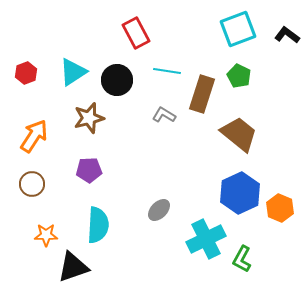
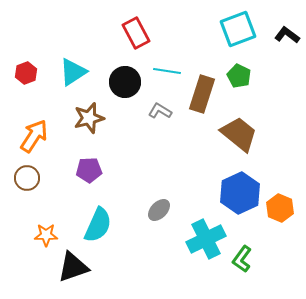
black circle: moved 8 px right, 2 px down
gray L-shape: moved 4 px left, 4 px up
brown circle: moved 5 px left, 6 px up
cyan semicircle: rotated 21 degrees clockwise
green L-shape: rotated 8 degrees clockwise
